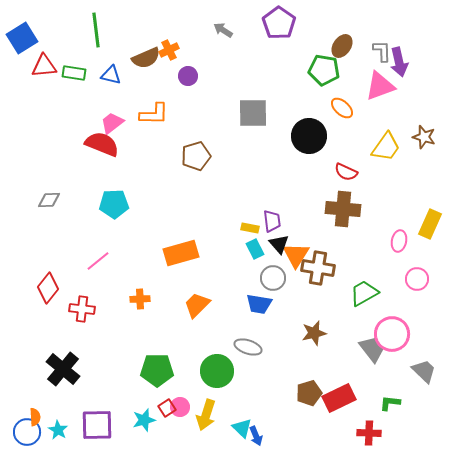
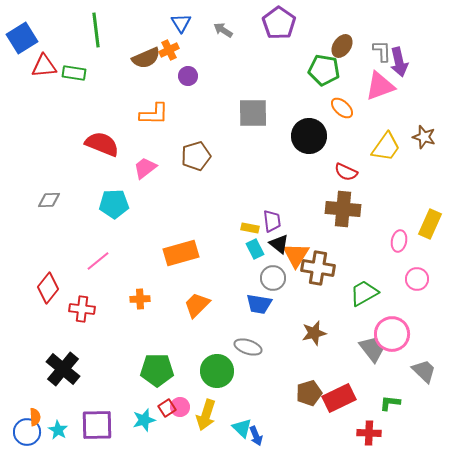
blue triangle at (111, 75): moved 70 px right, 52 px up; rotated 45 degrees clockwise
pink trapezoid at (112, 123): moved 33 px right, 45 px down
black triangle at (279, 244): rotated 10 degrees counterclockwise
